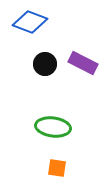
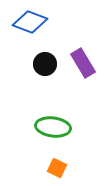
purple rectangle: rotated 32 degrees clockwise
orange square: rotated 18 degrees clockwise
